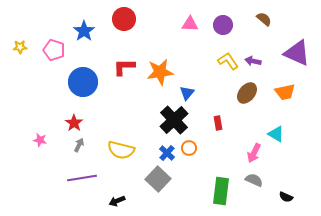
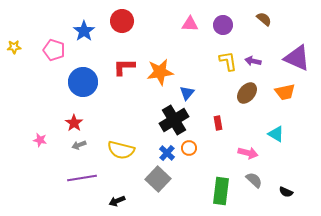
red circle: moved 2 px left, 2 px down
yellow star: moved 6 px left
purple triangle: moved 5 px down
yellow L-shape: rotated 25 degrees clockwise
black cross: rotated 12 degrees clockwise
gray arrow: rotated 136 degrees counterclockwise
pink arrow: moved 6 px left; rotated 102 degrees counterclockwise
gray semicircle: rotated 18 degrees clockwise
black semicircle: moved 5 px up
